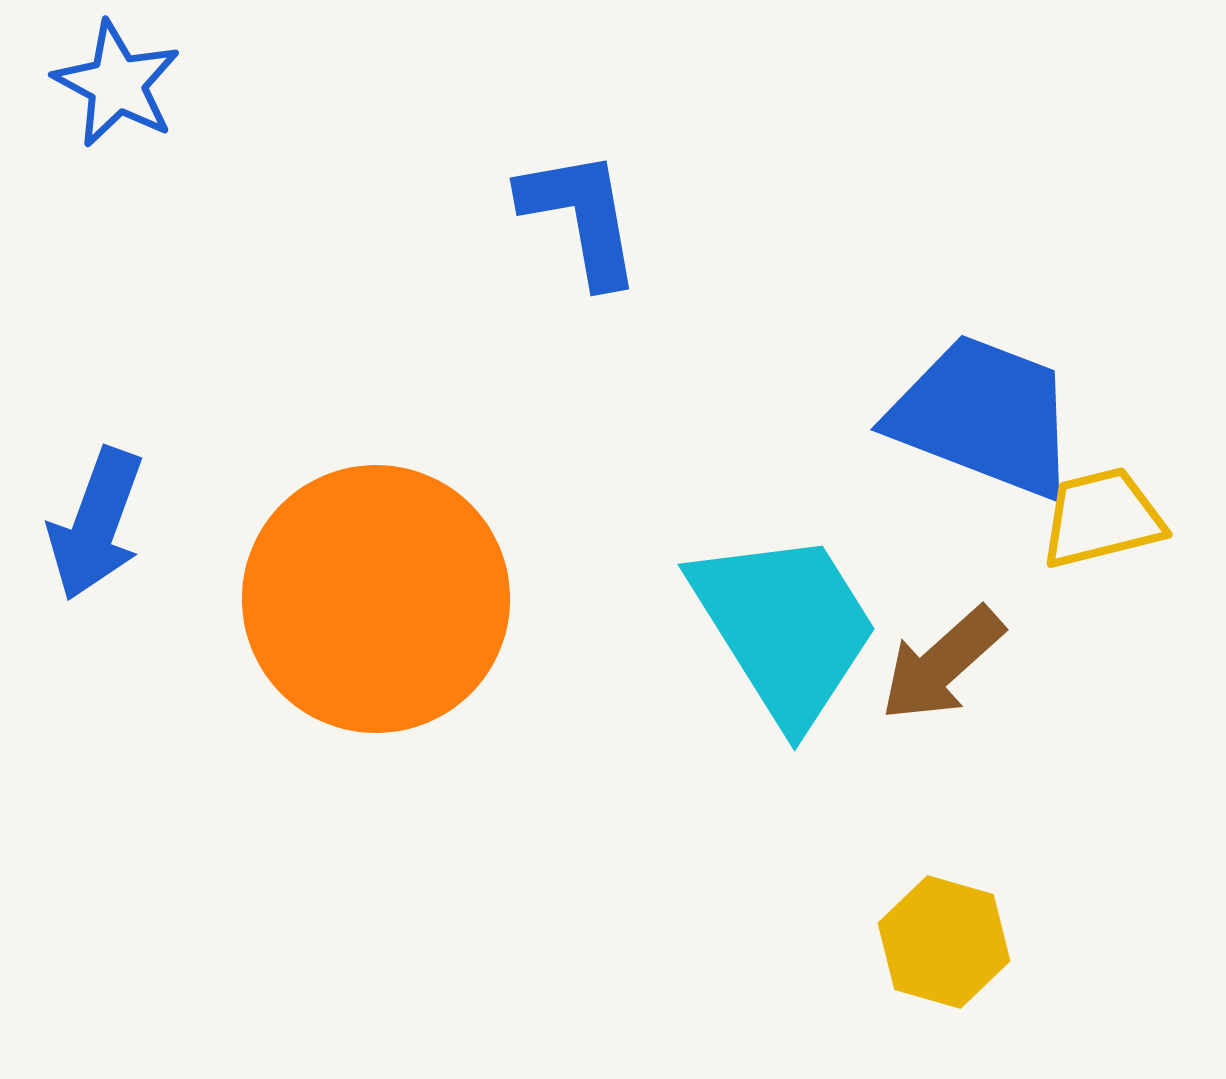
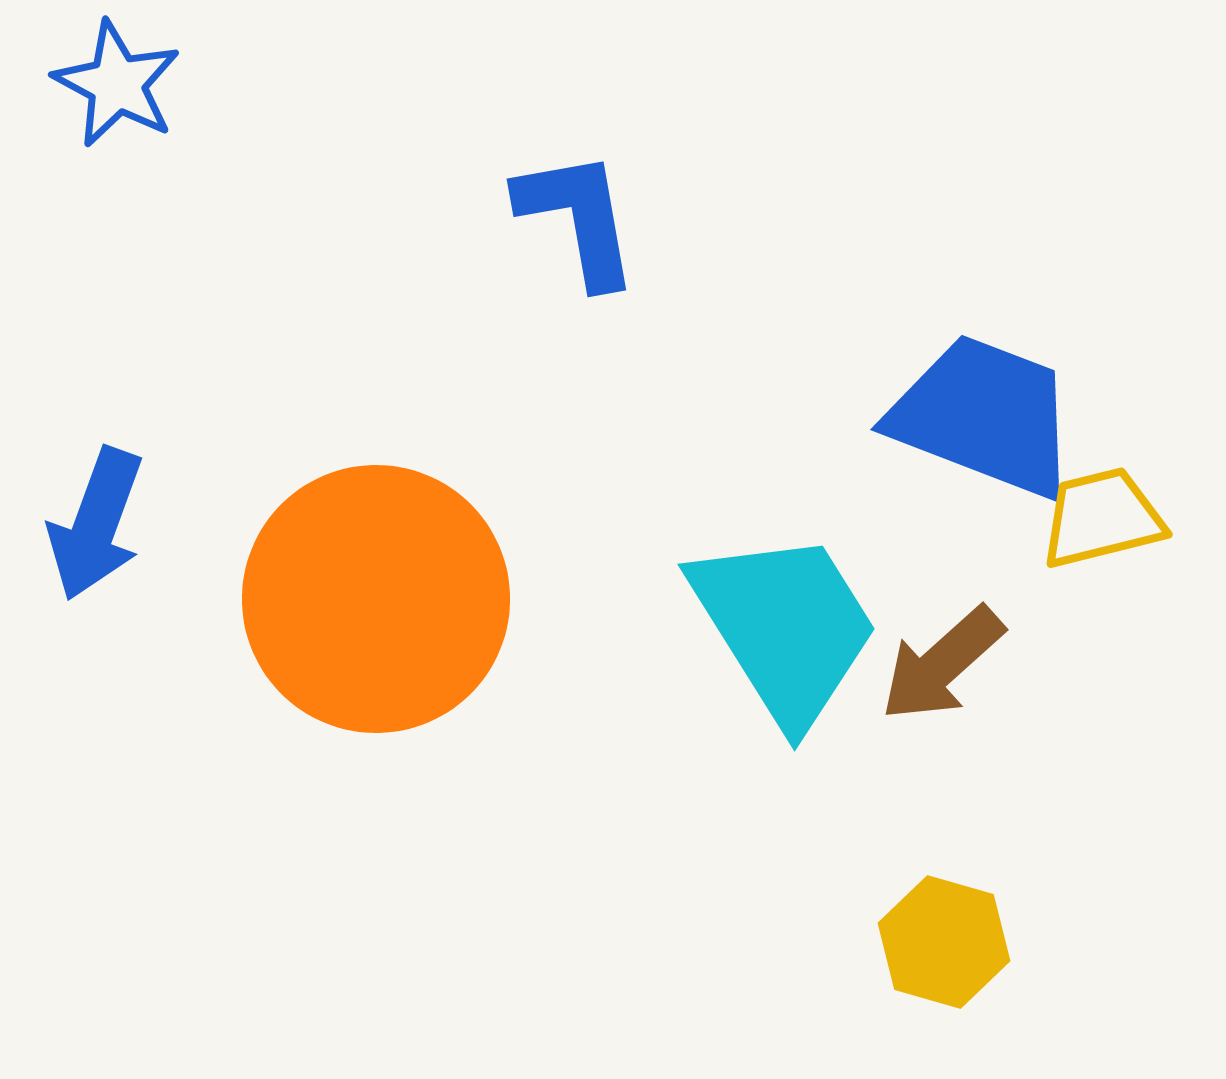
blue L-shape: moved 3 px left, 1 px down
